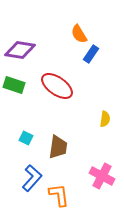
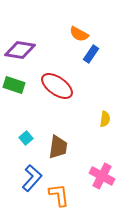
orange semicircle: rotated 30 degrees counterclockwise
cyan square: rotated 24 degrees clockwise
